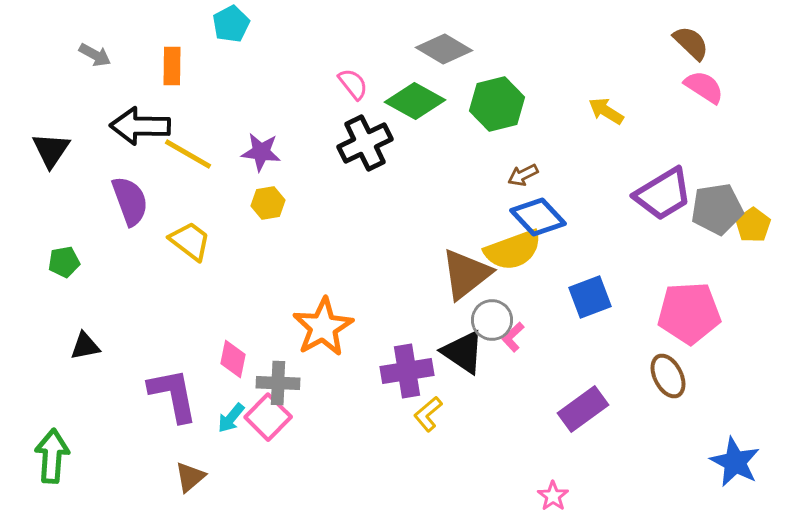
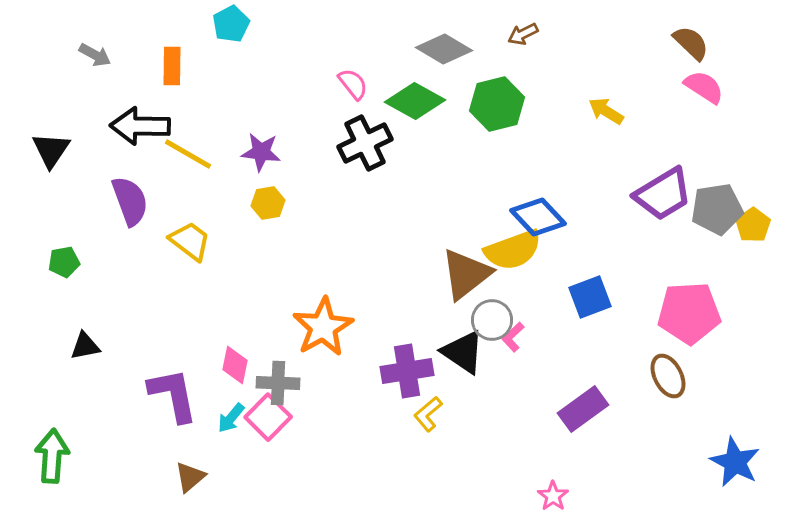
brown arrow at (523, 175): moved 141 px up
pink diamond at (233, 359): moved 2 px right, 6 px down
